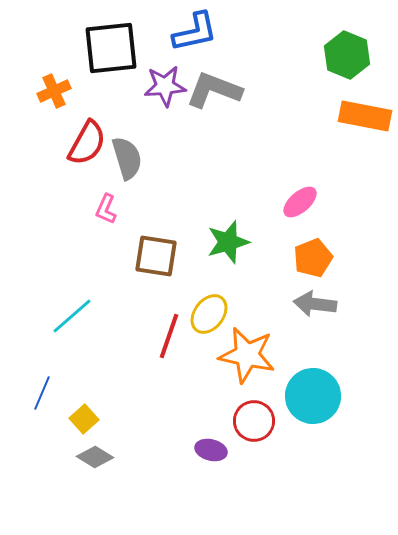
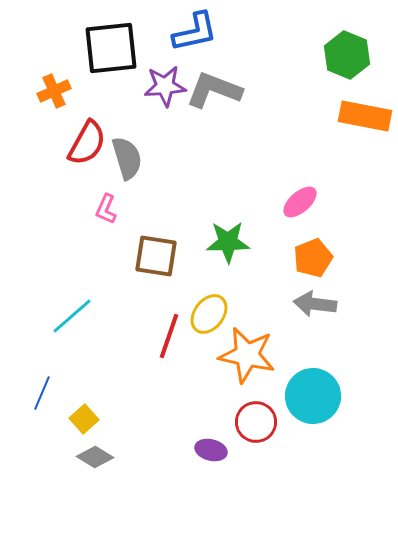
green star: rotated 15 degrees clockwise
red circle: moved 2 px right, 1 px down
